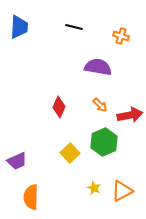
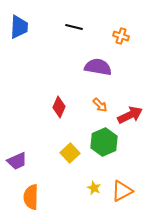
red arrow: rotated 15 degrees counterclockwise
